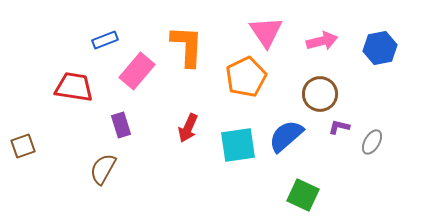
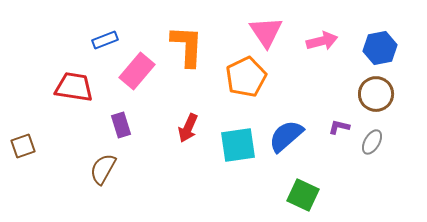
brown circle: moved 56 px right
